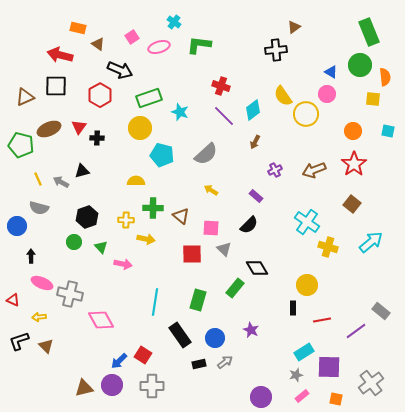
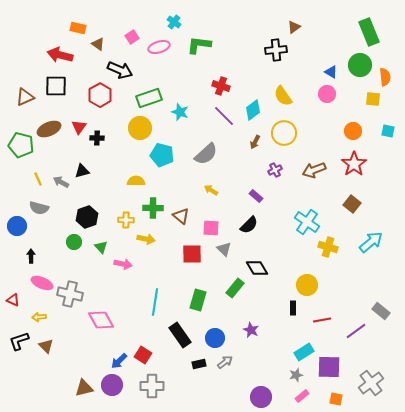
yellow circle at (306, 114): moved 22 px left, 19 px down
